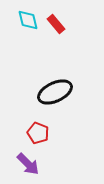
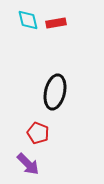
red rectangle: moved 1 px up; rotated 60 degrees counterclockwise
black ellipse: rotated 52 degrees counterclockwise
